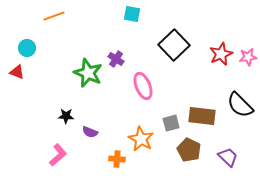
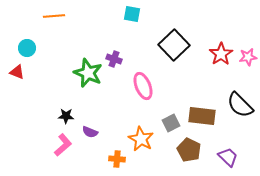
orange line: rotated 15 degrees clockwise
red star: rotated 10 degrees counterclockwise
purple cross: moved 2 px left; rotated 14 degrees counterclockwise
gray square: rotated 12 degrees counterclockwise
pink L-shape: moved 5 px right, 10 px up
